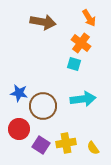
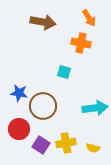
orange cross: rotated 24 degrees counterclockwise
cyan square: moved 10 px left, 8 px down
cyan arrow: moved 12 px right, 9 px down
yellow semicircle: rotated 40 degrees counterclockwise
